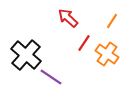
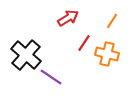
red arrow: rotated 105 degrees clockwise
orange cross: rotated 20 degrees counterclockwise
